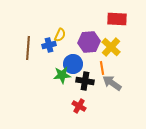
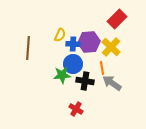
red rectangle: rotated 48 degrees counterclockwise
blue cross: moved 24 px right, 1 px up; rotated 16 degrees clockwise
red cross: moved 3 px left, 3 px down
